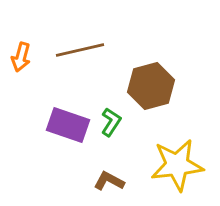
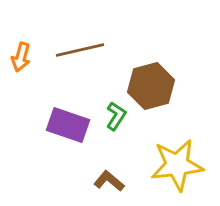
green L-shape: moved 5 px right, 6 px up
brown L-shape: rotated 12 degrees clockwise
